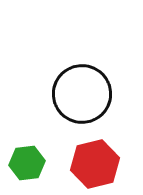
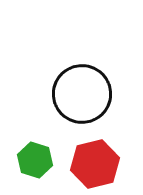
green hexagon: moved 8 px right, 3 px up; rotated 24 degrees clockwise
